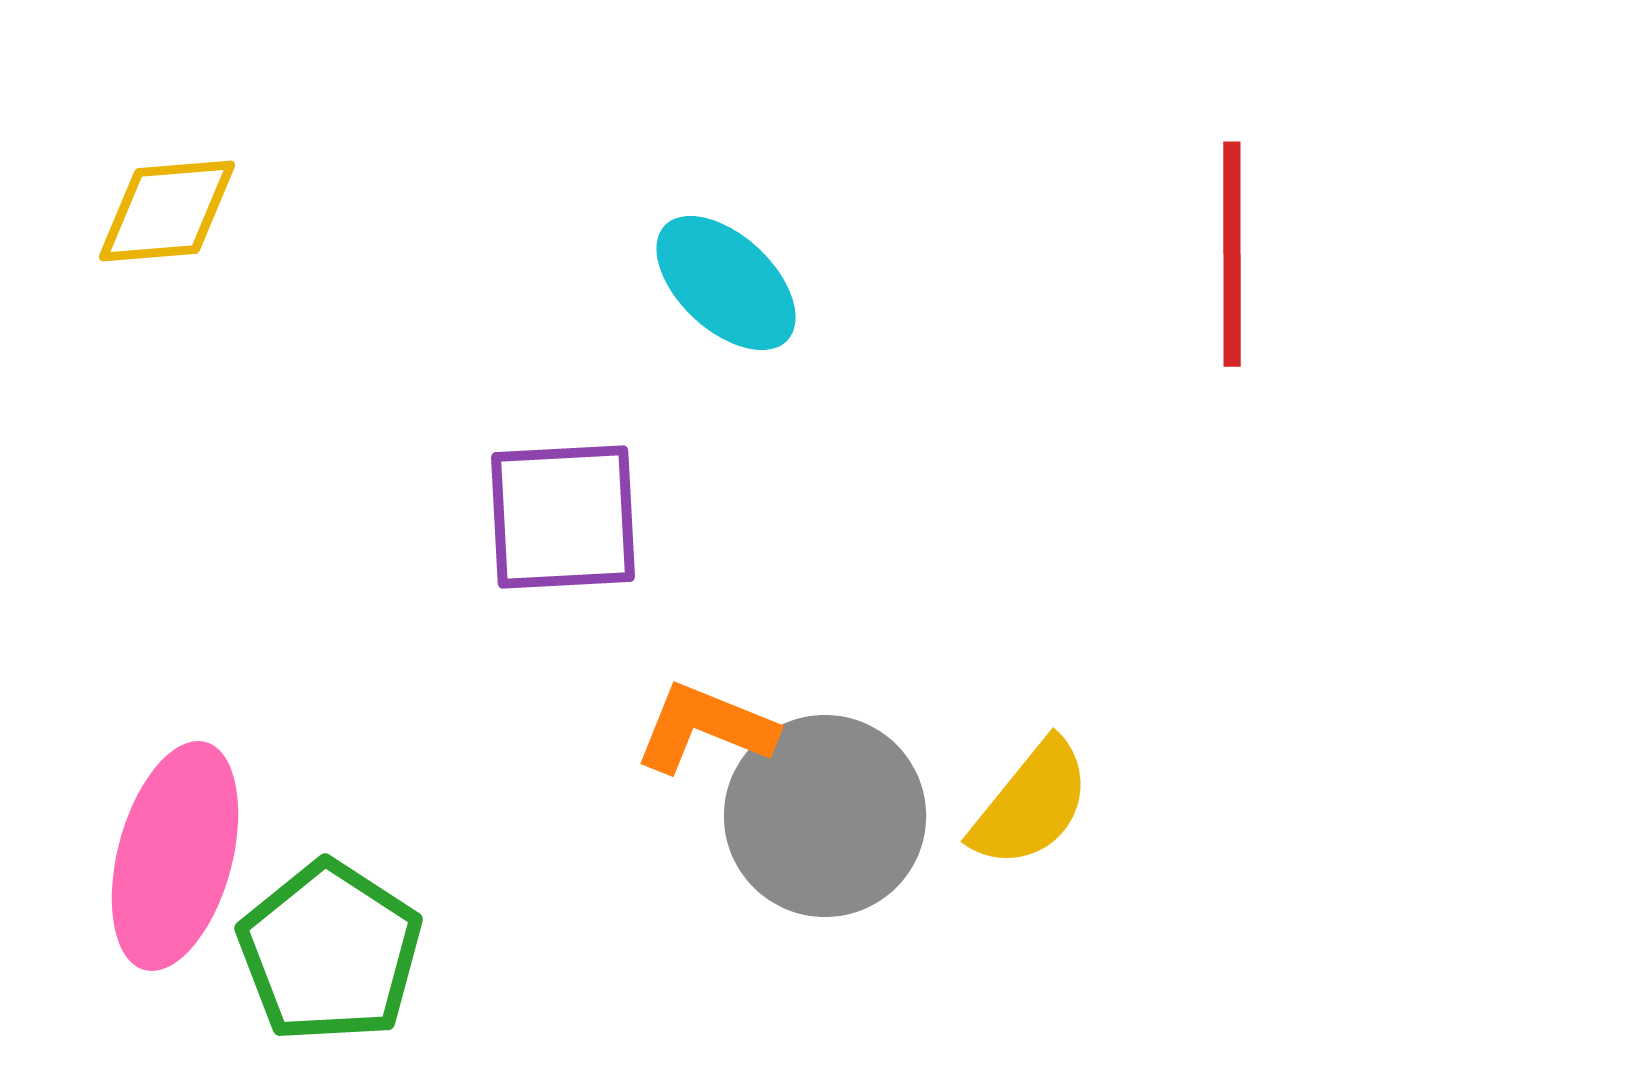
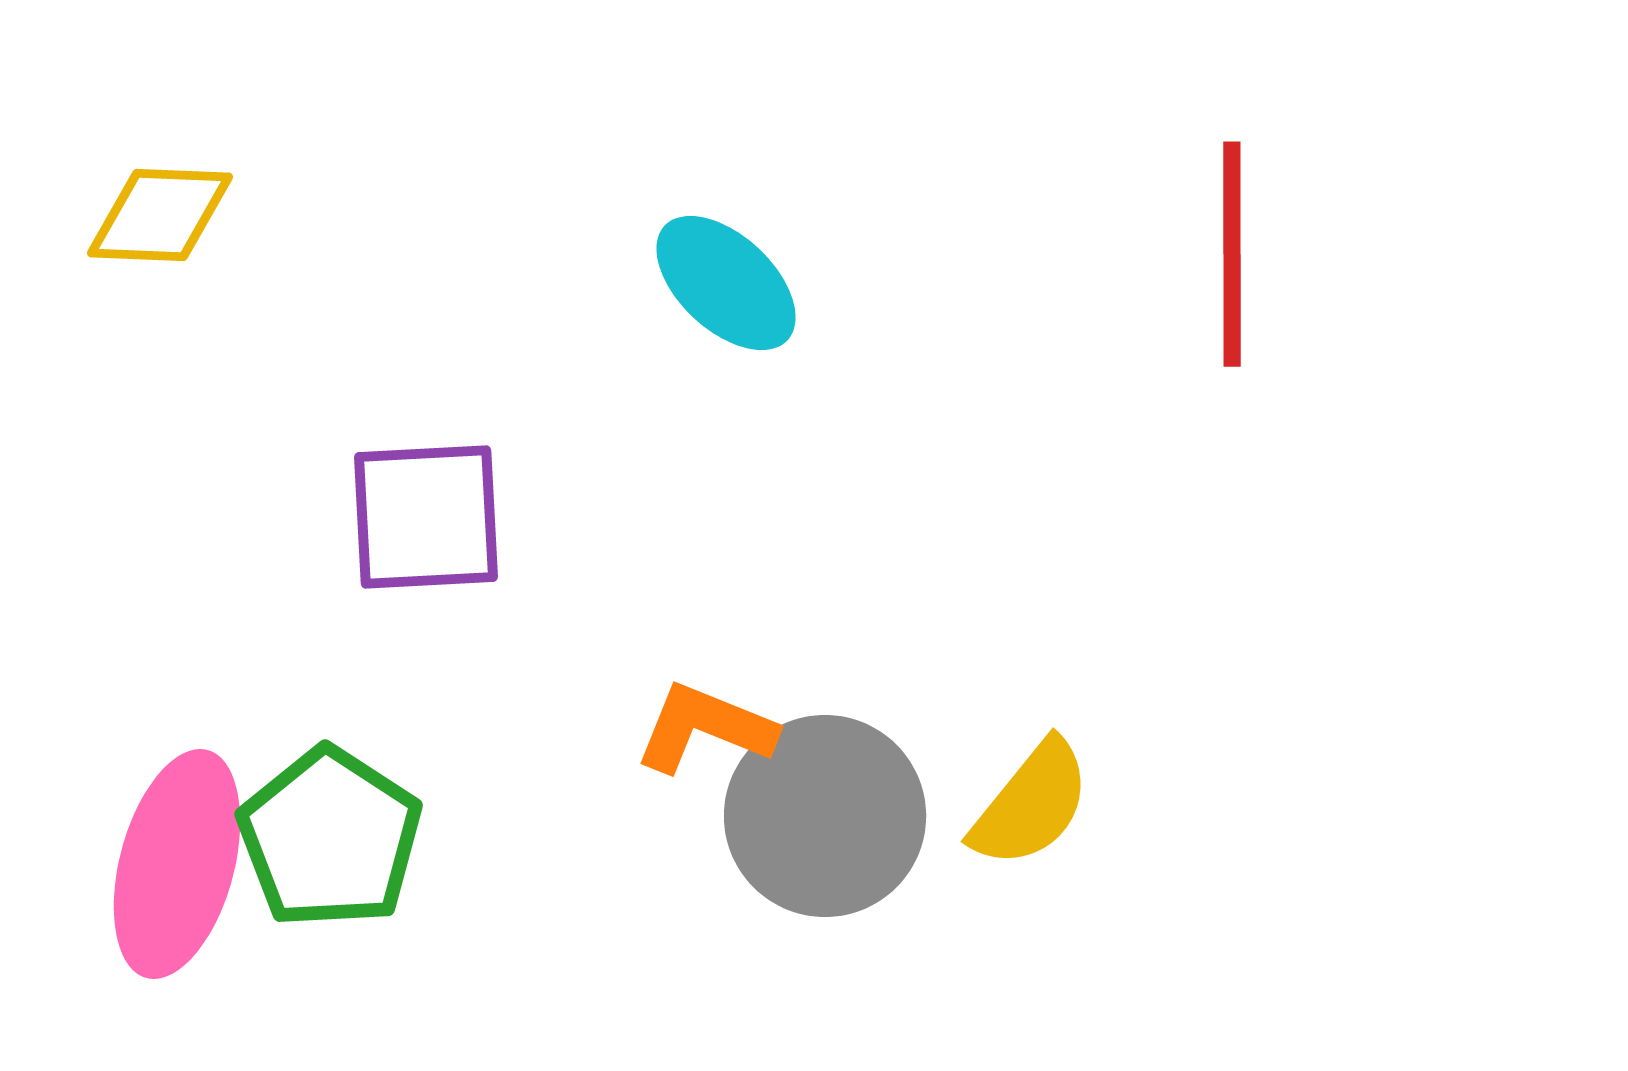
yellow diamond: moved 7 px left, 4 px down; rotated 7 degrees clockwise
purple square: moved 137 px left
pink ellipse: moved 2 px right, 8 px down
green pentagon: moved 114 px up
